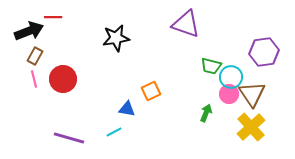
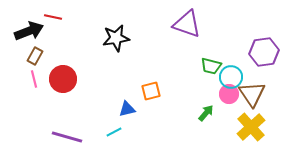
red line: rotated 12 degrees clockwise
purple triangle: moved 1 px right
orange square: rotated 12 degrees clockwise
blue triangle: rotated 24 degrees counterclockwise
green arrow: rotated 18 degrees clockwise
purple line: moved 2 px left, 1 px up
